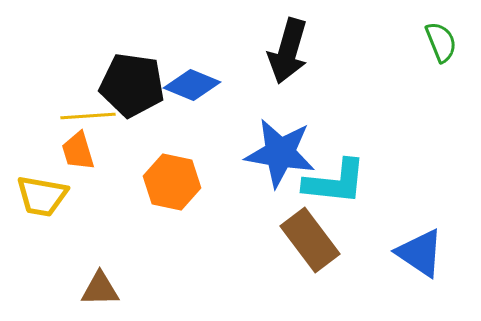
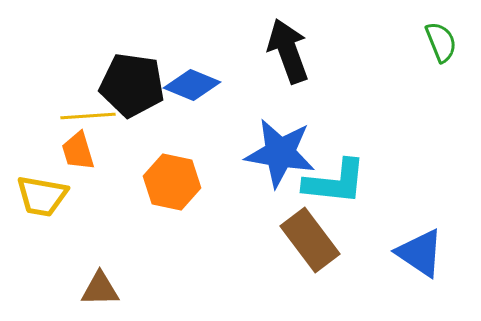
black arrow: rotated 144 degrees clockwise
